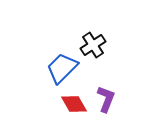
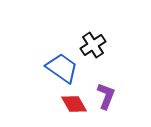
blue trapezoid: rotated 80 degrees clockwise
purple L-shape: moved 3 px up
